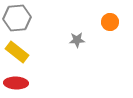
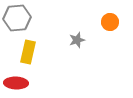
gray star: rotated 14 degrees counterclockwise
yellow rectangle: moved 11 px right; rotated 65 degrees clockwise
